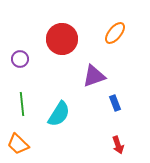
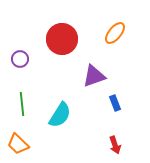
cyan semicircle: moved 1 px right, 1 px down
red arrow: moved 3 px left
